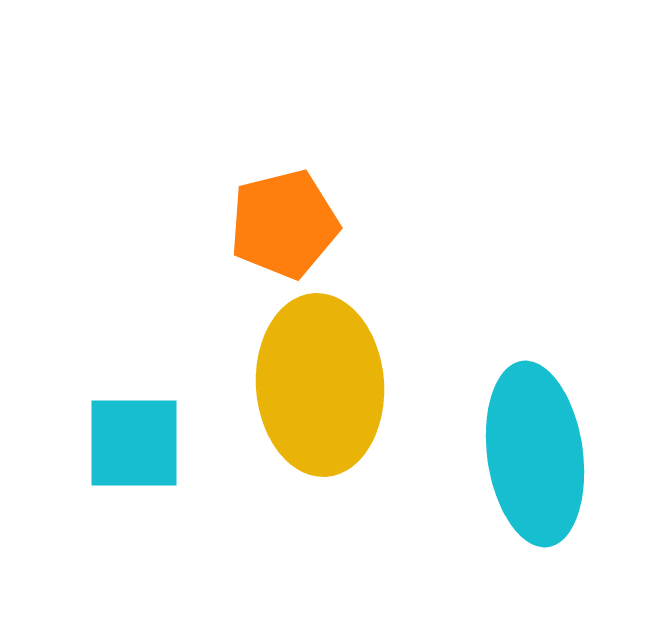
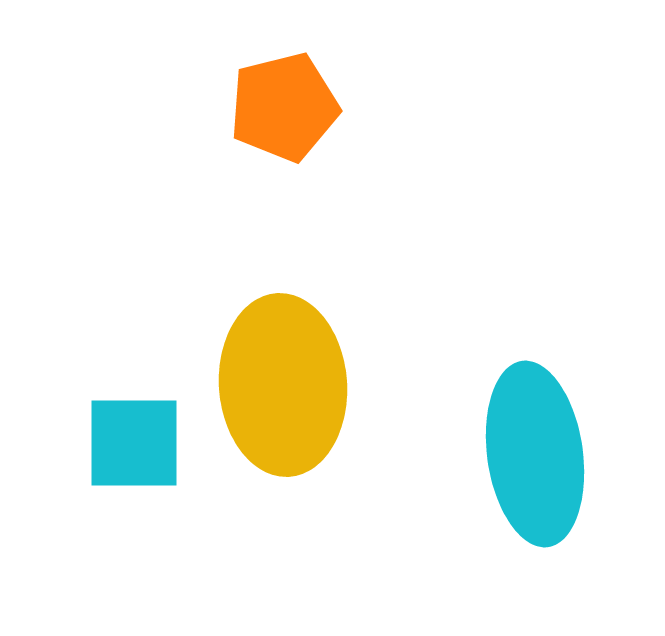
orange pentagon: moved 117 px up
yellow ellipse: moved 37 px left
